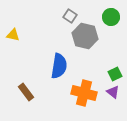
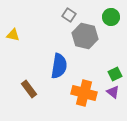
gray square: moved 1 px left, 1 px up
brown rectangle: moved 3 px right, 3 px up
